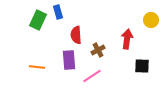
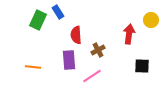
blue rectangle: rotated 16 degrees counterclockwise
red arrow: moved 2 px right, 5 px up
orange line: moved 4 px left
